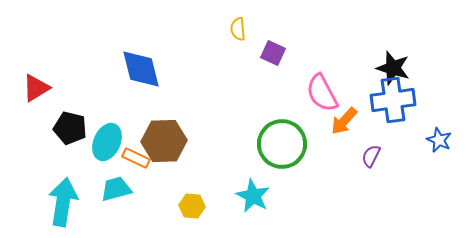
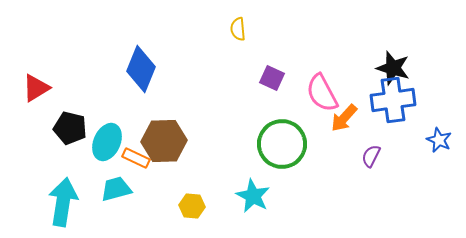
purple square: moved 1 px left, 25 px down
blue diamond: rotated 36 degrees clockwise
orange arrow: moved 3 px up
